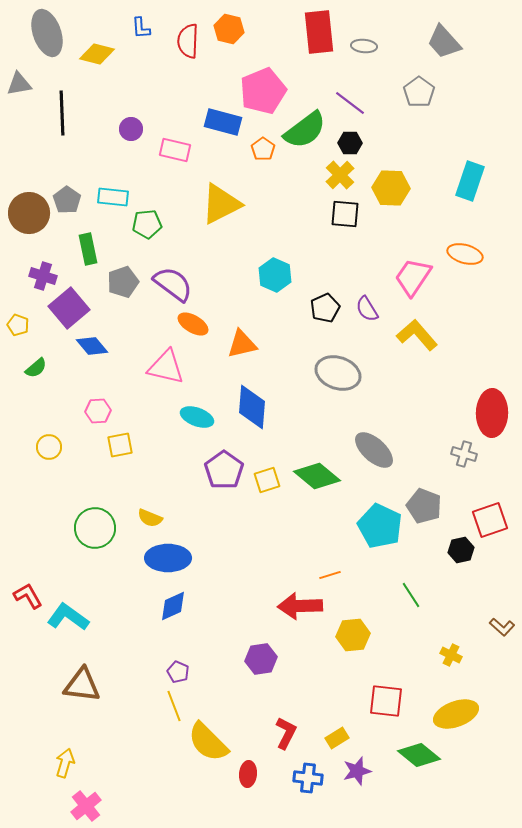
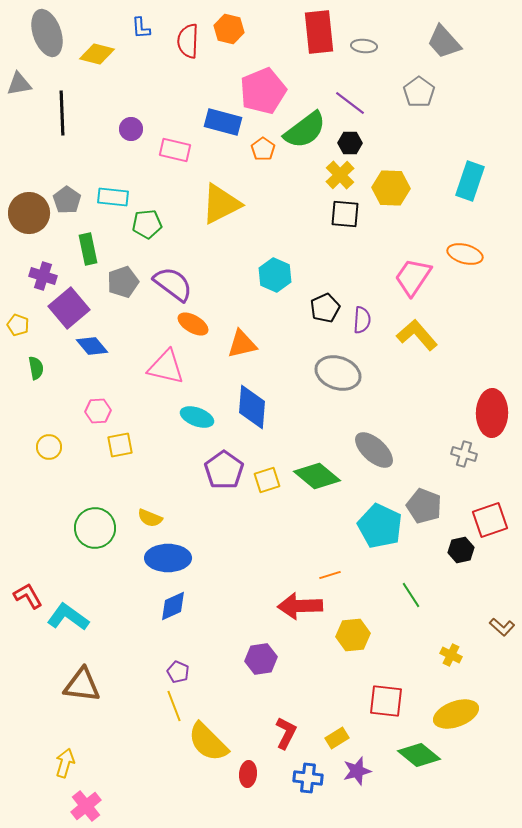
purple semicircle at (367, 309): moved 5 px left, 11 px down; rotated 144 degrees counterclockwise
green semicircle at (36, 368): rotated 60 degrees counterclockwise
